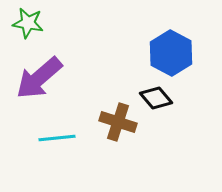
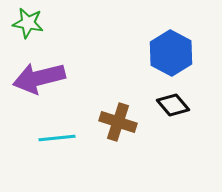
purple arrow: rotated 27 degrees clockwise
black diamond: moved 17 px right, 7 px down
